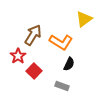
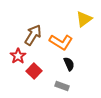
black semicircle: rotated 48 degrees counterclockwise
